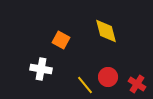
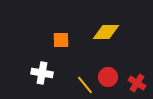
yellow diamond: moved 1 px down; rotated 76 degrees counterclockwise
orange square: rotated 30 degrees counterclockwise
white cross: moved 1 px right, 4 px down
red cross: moved 1 px up
